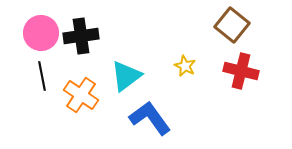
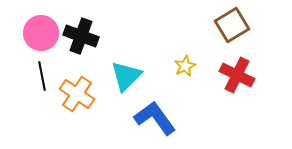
brown square: rotated 20 degrees clockwise
black cross: rotated 28 degrees clockwise
yellow star: rotated 20 degrees clockwise
red cross: moved 4 px left, 4 px down; rotated 12 degrees clockwise
cyan triangle: rotated 8 degrees counterclockwise
orange cross: moved 4 px left, 1 px up
blue L-shape: moved 5 px right
